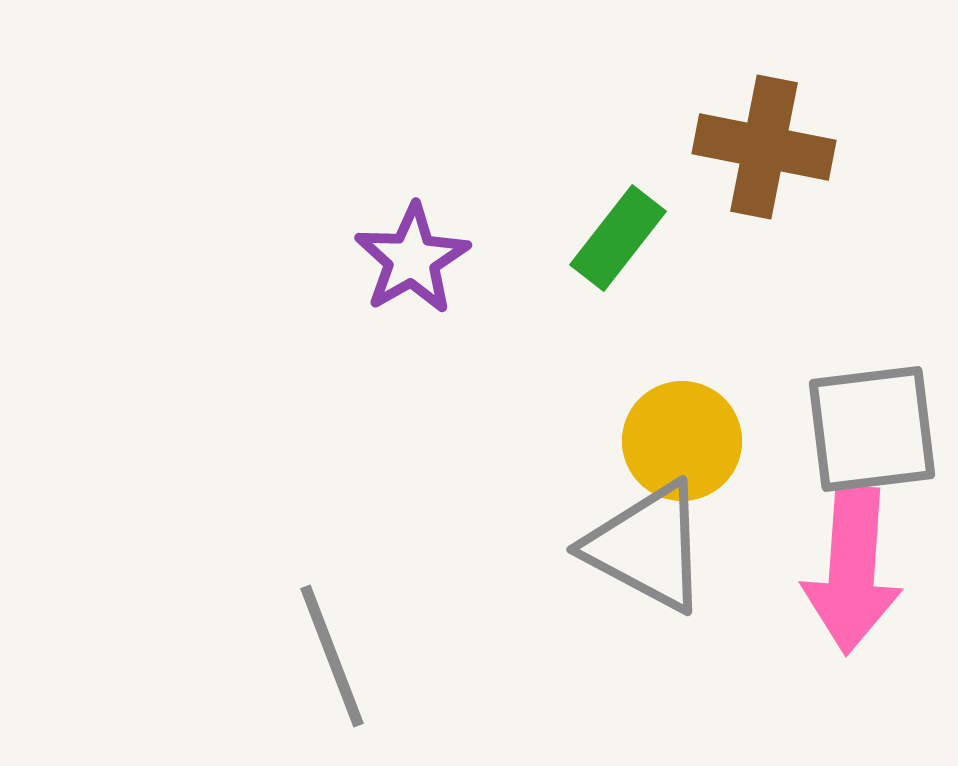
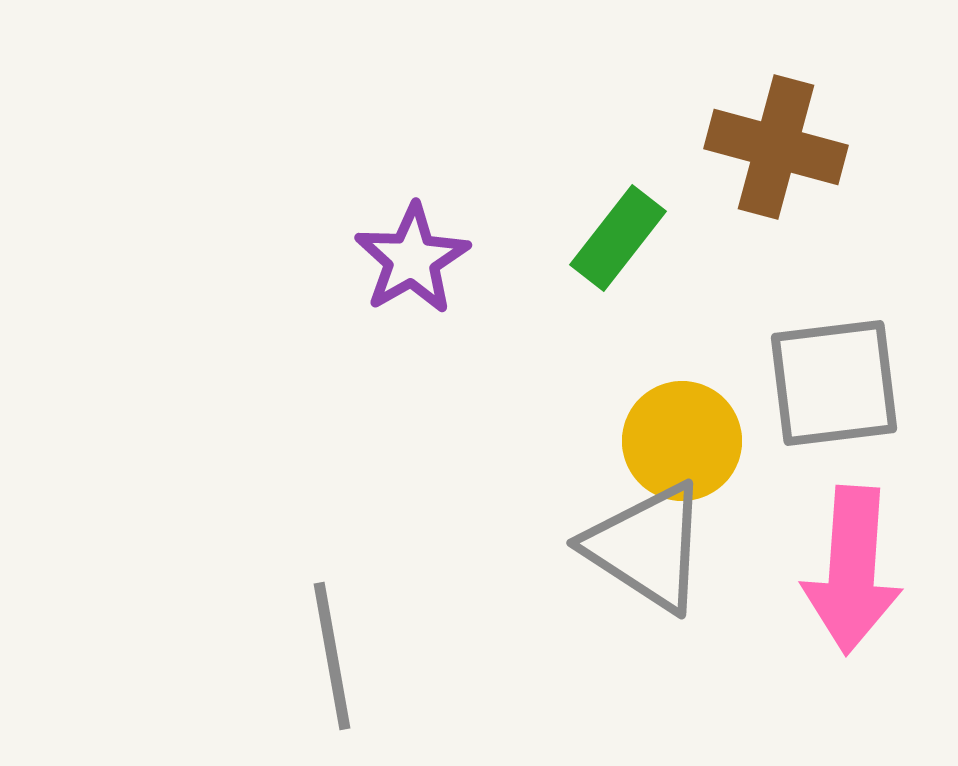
brown cross: moved 12 px right; rotated 4 degrees clockwise
gray square: moved 38 px left, 46 px up
gray triangle: rotated 5 degrees clockwise
gray line: rotated 11 degrees clockwise
